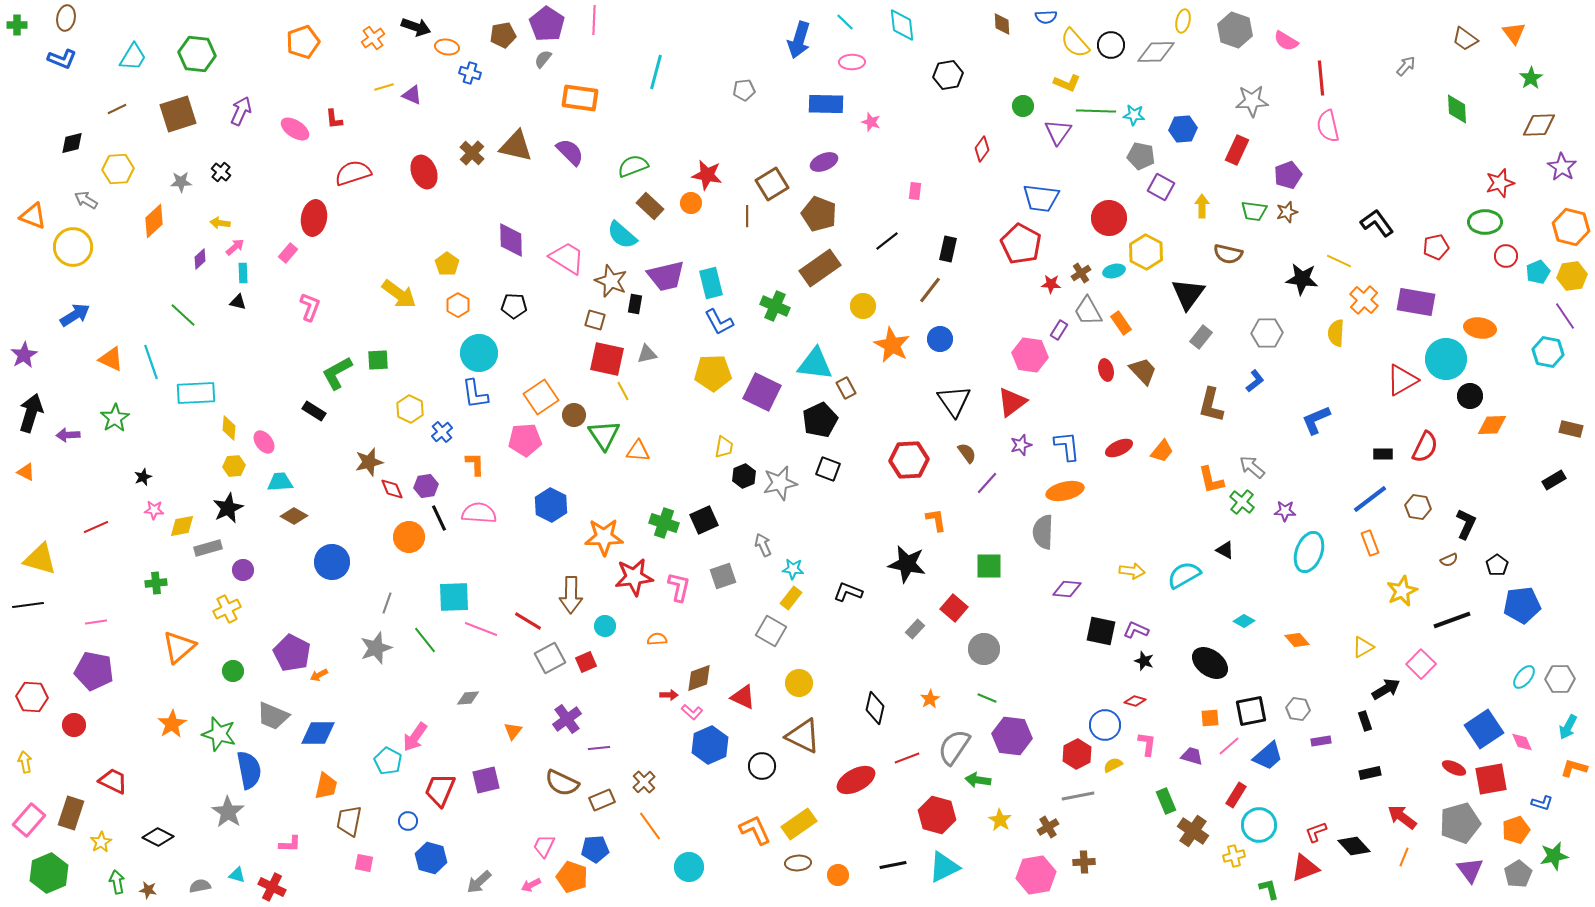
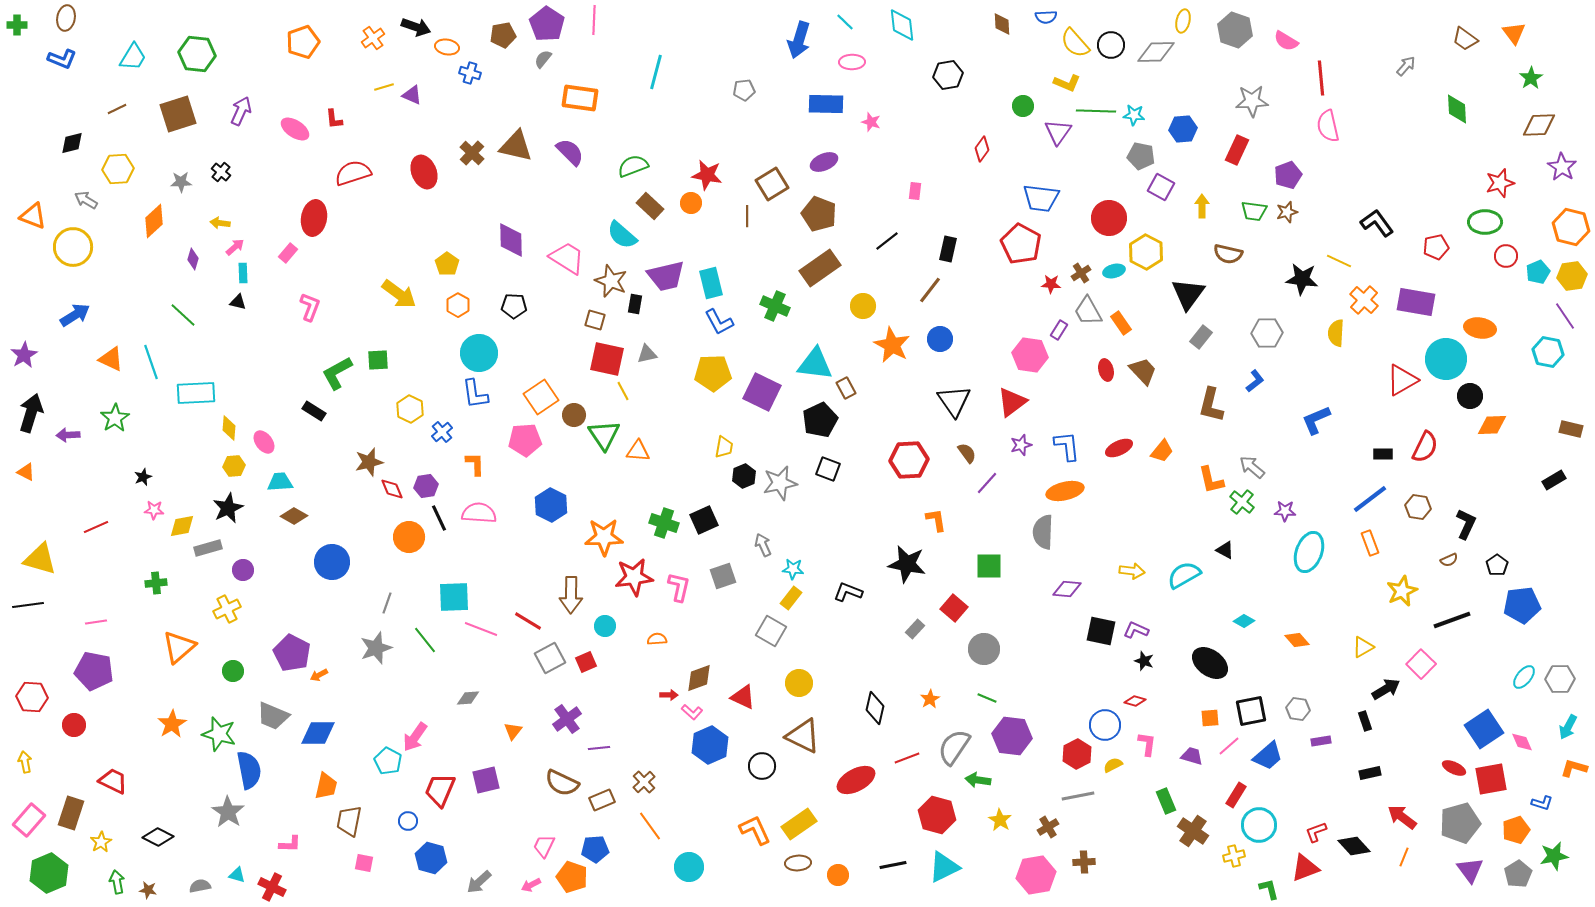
purple diamond at (200, 259): moved 7 px left; rotated 30 degrees counterclockwise
